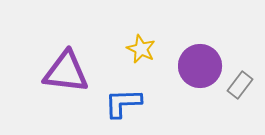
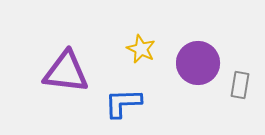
purple circle: moved 2 px left, 3 px up
gray rectangle: rotated 28 degrees counterclockwise
